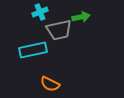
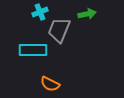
green arrow: moved 6 px right, 3 px up
gray trapezoid: rotated 124 degrees clockwise
cyan rectangle: rotated 12 degrees clockwise
